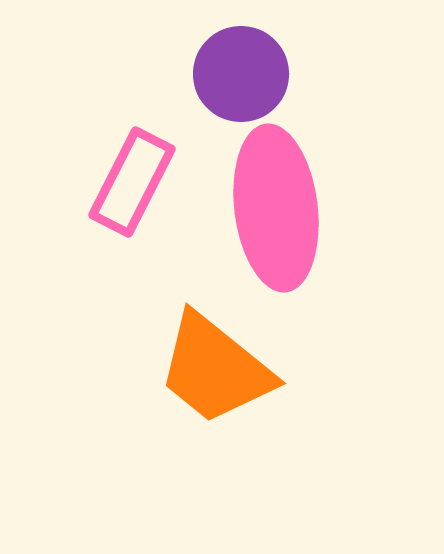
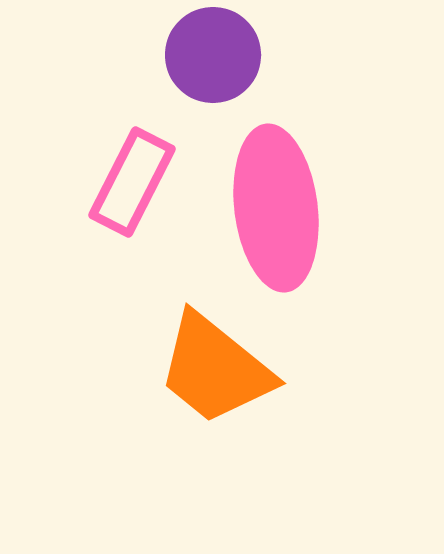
purple circle: moved 28 px left, 19 px up
